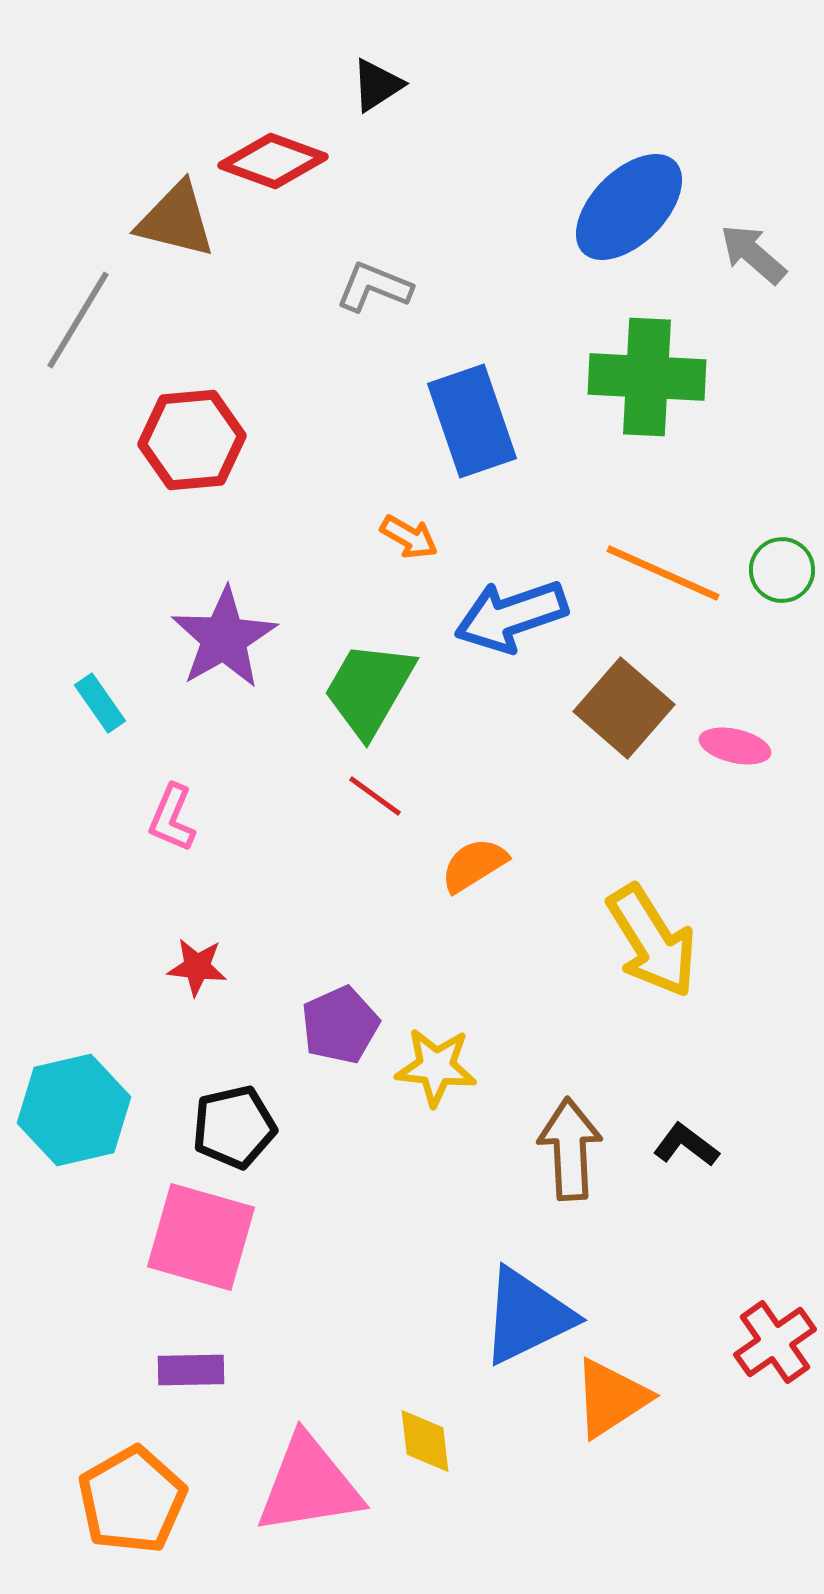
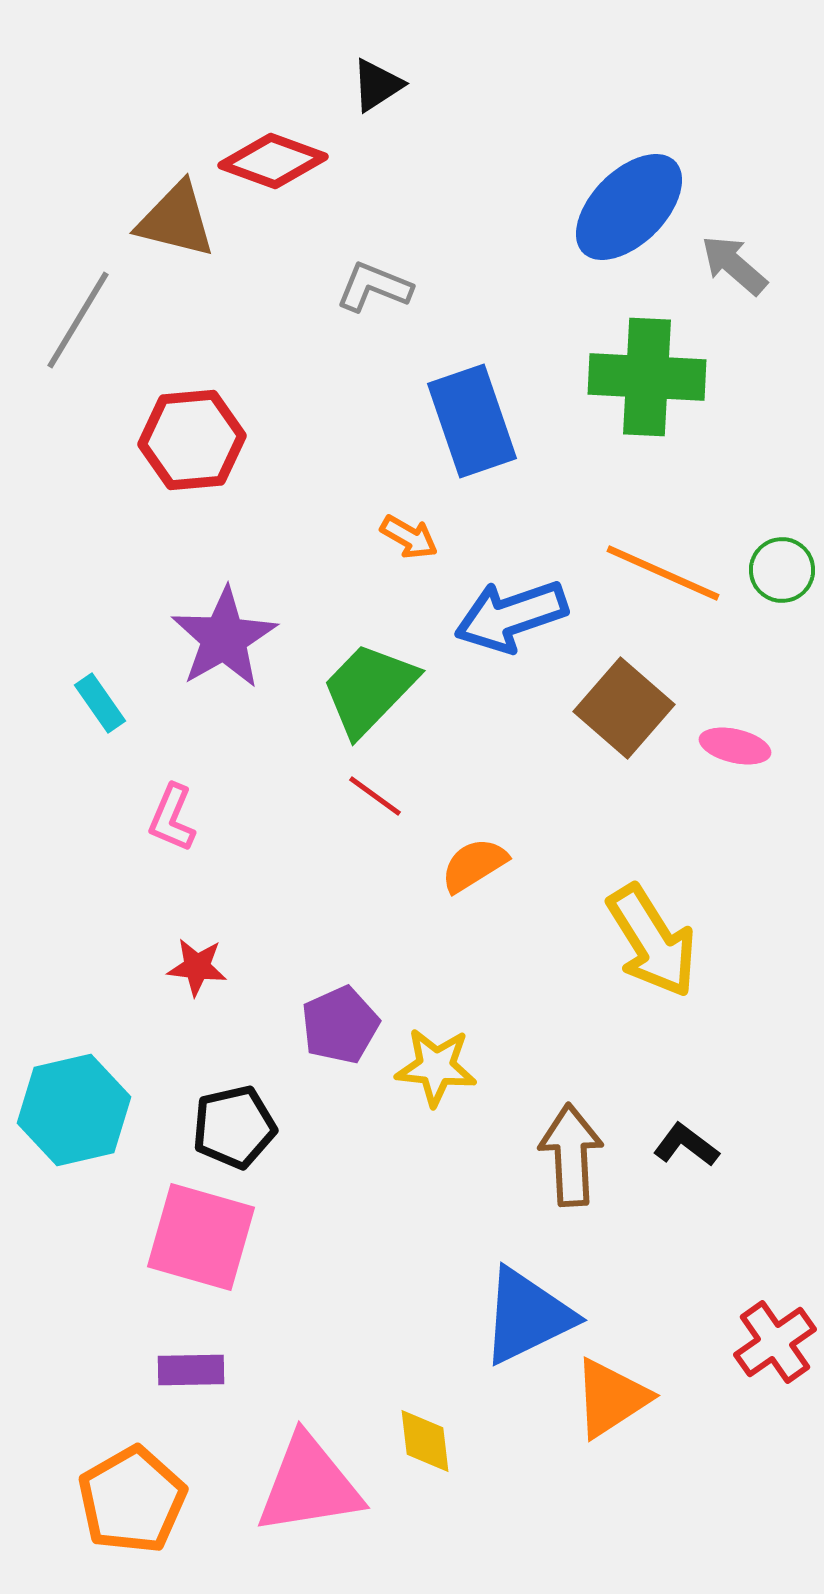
gray arrow: moved 19 px left, 11 px down
green trapezoid: rotated 14 degrees clockwise
brown arrow: moved 1 px right, 6 px down
